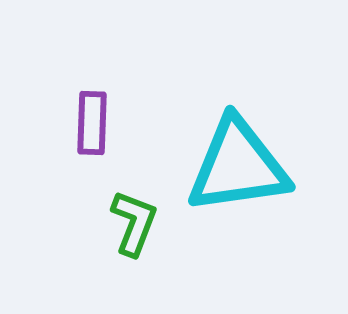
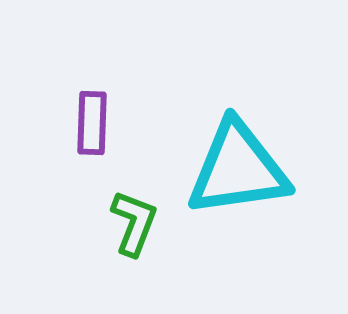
cyan triangle: moved 3 px down
